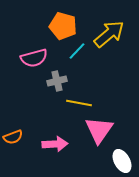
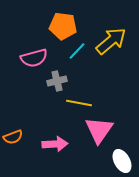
orange pentagon: rotated 8 degrees counterclockwise
yellow arrow: moved 2 px right, 7 px down
